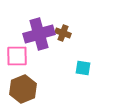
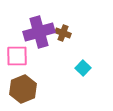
purple cross: moved 2 px up
cyan square: rotated 35 degrees clockwise
